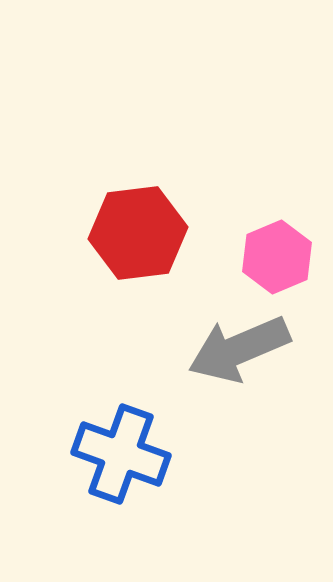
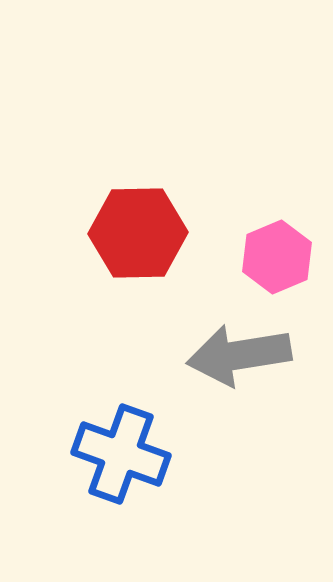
red hexagon: rotated 6 degrees clockwise
gray arrow: moved 6 px down; rotated 14 degrees clockwise
